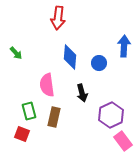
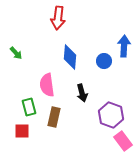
blue circle: moved 5 px right, 2 px up
green rectangle: moved 4 px up
purple hexagon: rotated 15 degrees counterclockwise
red square: moved 3 px up; rotated 21 degrees counterclockwise
